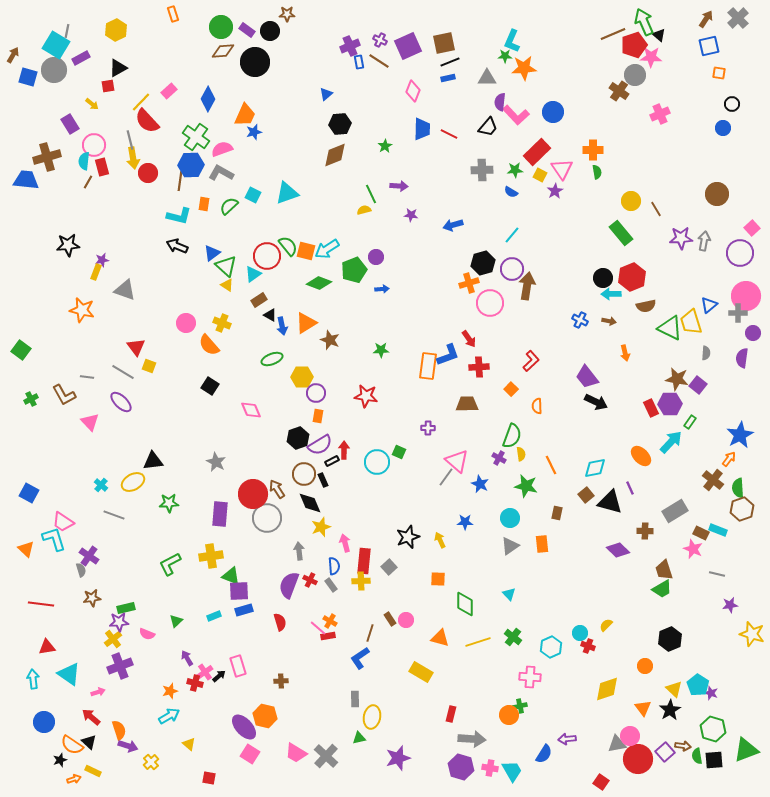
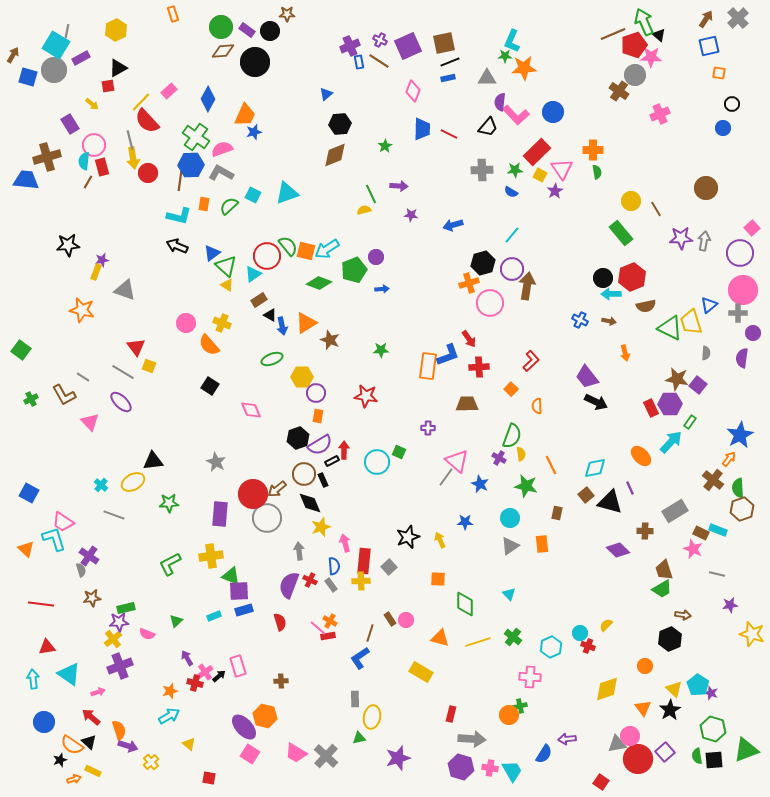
brown circle at (717, 194): moved 11 px left, 6 px up
pink circle at (746, 296): moved 3 px left, 6 px up
gray line at (87, 377): moved 4 px left; rotated 24 degrees clockwise
brown arrow at (277, 489): rotated 96 degrees counterclockwise
brown arrow at (683, 746): moved 131 px up
